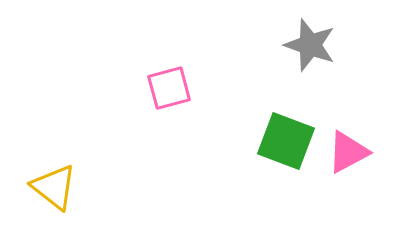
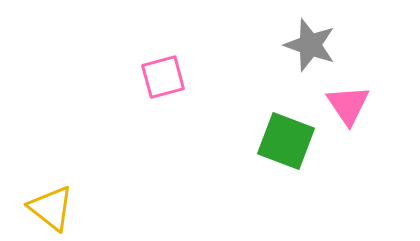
pink square: moved 6 px left, 11 px up
pink triangle: moved 47 px up; rotated 36 degrees counterclockwise
yellow triangle: moved 3 px left, 21 px down
